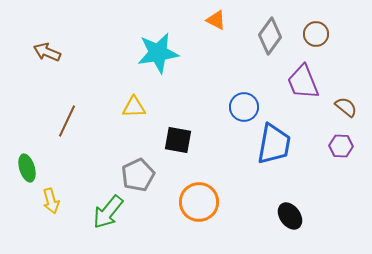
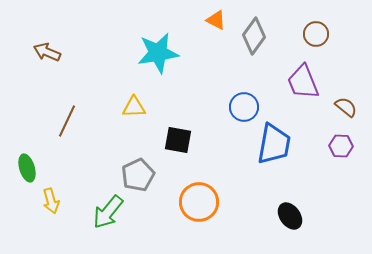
gray diamond: moved 16 px left
